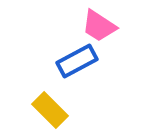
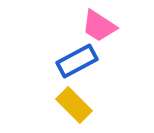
yellow rectangle: moved 24 px right, 5 px up
